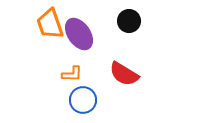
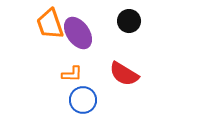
purple ellipse: moved 1 px left, 1 px up
